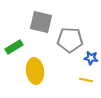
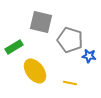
gray pentagon: rotated 15 degrees clockwise
blue star: moved 2 px left, 2 px up
yellow ellipse: rotated 30 degrees counterclockwise
yellow line: moved 16 px left, 3 px down
